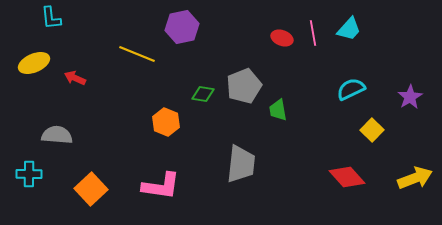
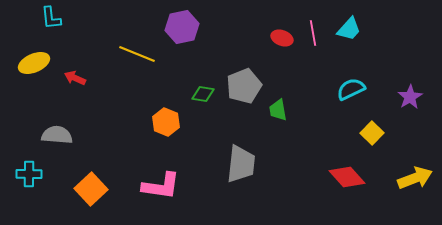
yellow square: moved 3 px down
